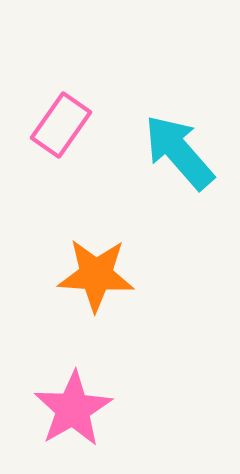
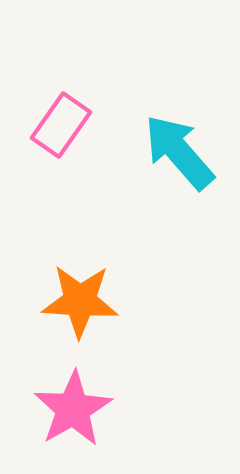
orange star: moved 16 px left, 26 px down
